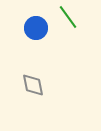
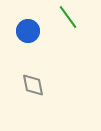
blue circle: moved 8 px left, 3 px down
